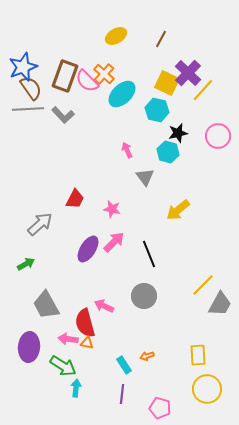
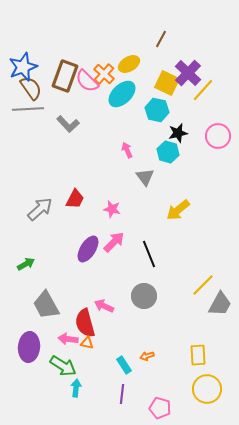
yellow ellipse at (116, 36): moved 13 px right, 28 px down
gray L-shape at (63, 115): moved 5 px right, 9 px down
gray arrow at (40, 224): moved 15 px up
